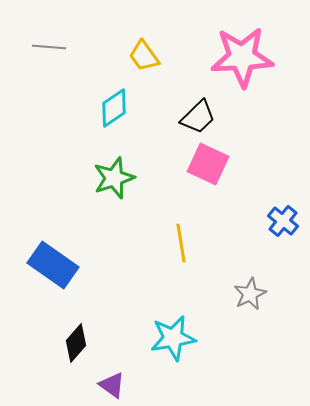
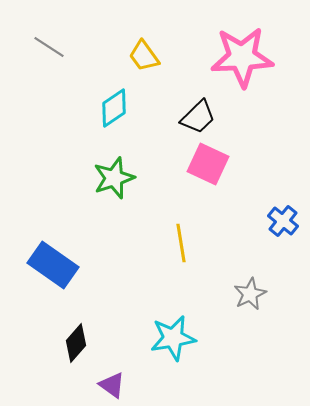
gray line: rotated 28 degrees clockwise
